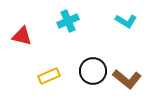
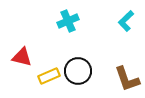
cyan L-shape: rotated 105 degrees clockwise
red triangle: moved 21 px down
black circle: moved 15 px left
brown L-shape: rotated 32 degrees clockwise
